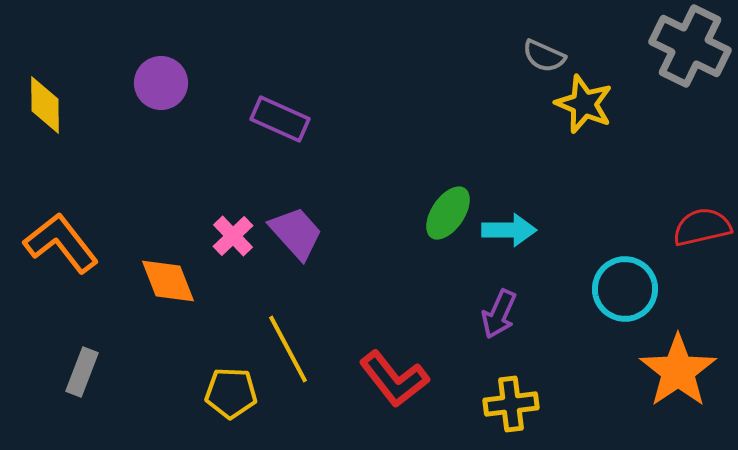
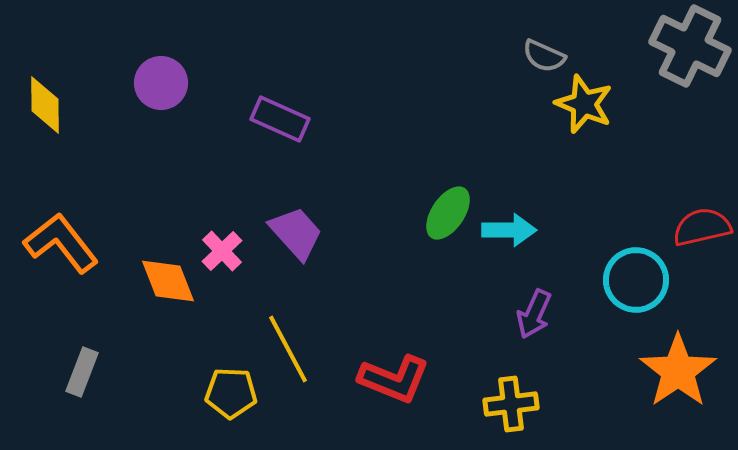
pink cross: moved 11 px left, 15 px down
cyan circle: moved 11 px right, 9 px up
purple arrow: moved 35 px right
red L-shape: rotated 30 degrees counterclockwise
